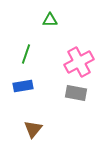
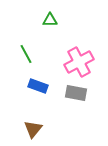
green line: rotated 48 degrees counterclockwise
blue rectangle: moved 15 px right; rotated 30 degrees clockwise
